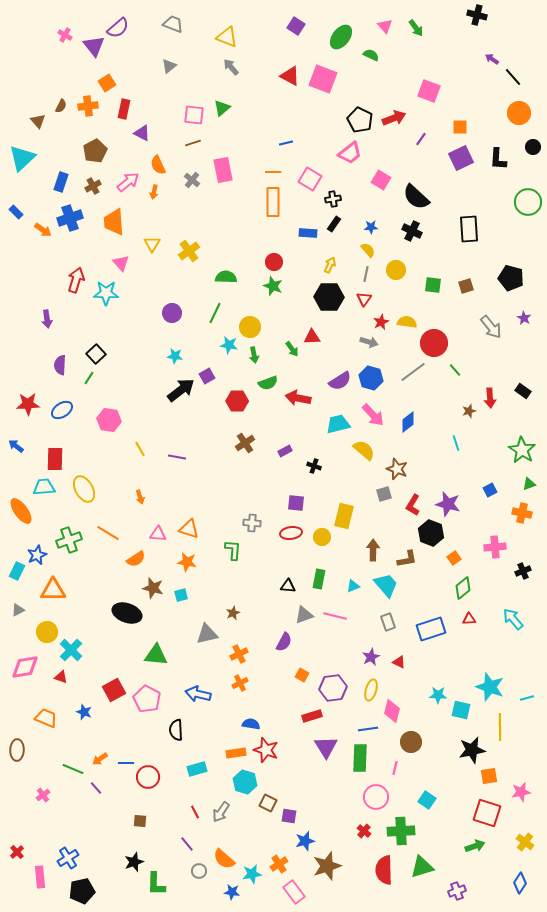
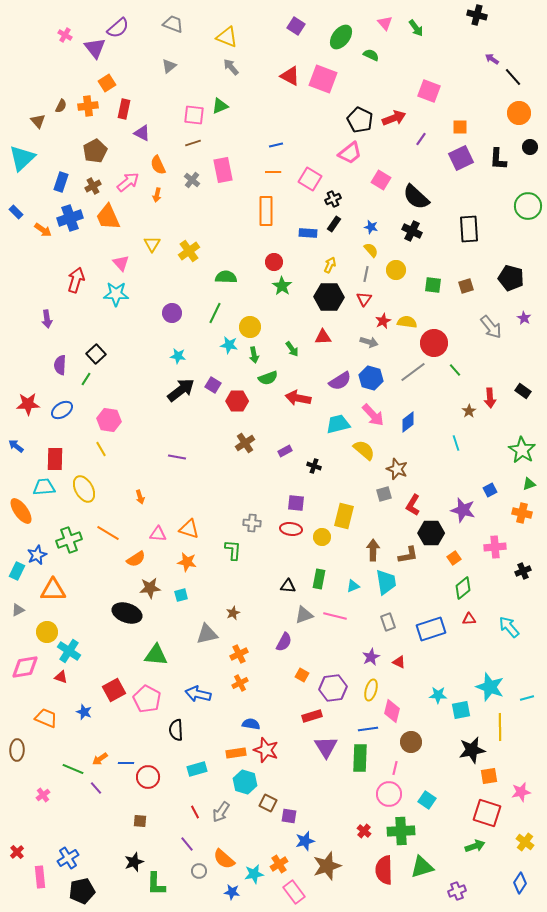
pink triangle at (385, 26): moved 3 px up
purple triangle at (94, 46): moved 1 px right, 2 px down
green triangle at (222, 108): moved 2 px left, 2 px up; rotated 18 degrees clockwise
blue line at (286, 143): moved 10 px left, 2 px down
black circle at (533, 147): moved 3 px left
orange arrow at (154, 192): moved 3 px right, 3 px down
black cross at (333, 199): rotated 14 degrees counterclockwise
orange rectangle at (273, 202): moved 7 px left, 9 px down
green circle at (528, 202): moved 4 px down
orange trapezoid at (114, 222): moved 6 px left, 5 px up; rotated 20 degrees counterclockwise
blue star at (371, 227): rotated 16 degrees clockwise
yellow semicircle at (368, 250): moved 3 px right
green star at (273, 286): moved 9 px right; rotated 12 degrees clockwise
cyan star at (106, 293): moved 10 px right, 1 px down
red star at (381, 322): moved 2 px right, 1 px up
red triangle at (312, 337): moved 11 px right
cyan star at (175, 356): moved 3 px right
purple square at (207, 376): moved 6 px right, 9 px down; rotated 28 degrees counterclockwise
green line at (89, 378): moved 3 px left, 1 px down
green semicircle at (268, 383): moved 5 px up
brown star at (469, 411): rotated 16 degrees counterclockwise
yellow line at (140, 449): moved 39 px left
purple star at (448, 504): moved 15 px right, 6 px down
red ellipse at (291, 533): moved 4 px up; rotated 15 degrees clockwise
black hexagon at (431, 533): rotated 20 degrees counterclockwise
brown L-shape at (407, 559): moved 1 px right, 4 px up
cyan trapezoid at (386, 585): moved 3 px up; rotated 32 degrees clockwise
brown star at (153, 588): moved 3 px left; rotated 20 degrees counterclockwise
cyan arrow at (513, 619): moved 4 px left, 8 px down
cyan cross at (71, 650): moved 2 px left, 1 px down; rotated 10 degrees counterclockwise
cyan square at (461, 710): rotated 24 degrees counterclockwise
pink circle at (376, 797): moved 13 px right, 3 px up
cyan star at (252, 874): moved 2 px right
